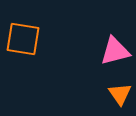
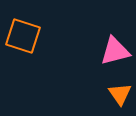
orange square: moved 3 px up; rotated 9 degrees clockwise
